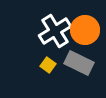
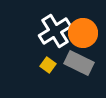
orange circle: moved 2 px left, 3 px down
